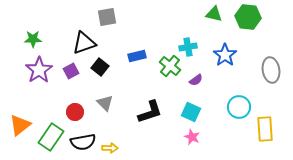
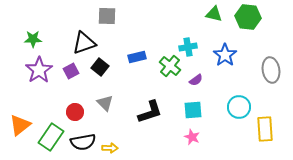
gray square: moved 1 px up; rotated 12 degrees clockwise
blue rectangle: moved 1 px down
cyan square: moved 2 px right, 2 px up; rotated 30 degrees counterclockwise
